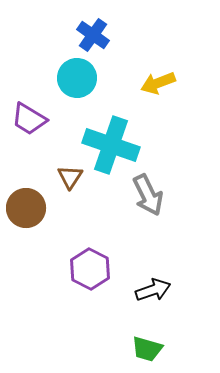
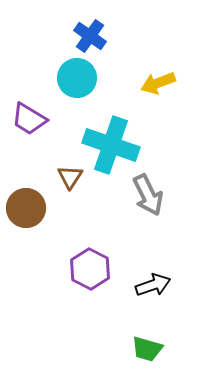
blue cross: moved 3 px left, 1 px down
black arrow: moved 5 px up
